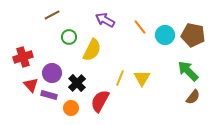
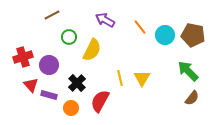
purple circle: moved 3 px left, 8 px up
yellow line: rotated 35 degrees counterclockwise
brown semicircle: moved 1 px left, 1 px down
